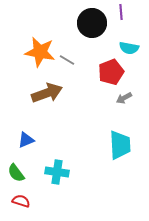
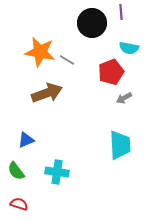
green semicircle: moved 2 px up
red semicircle: moved 2 px left, 3 px down
